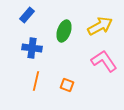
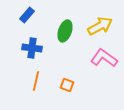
green ellipse: moved 1 px right
pink L-shape: moved 3 px up; rotated 20 degrees counterclockwise
